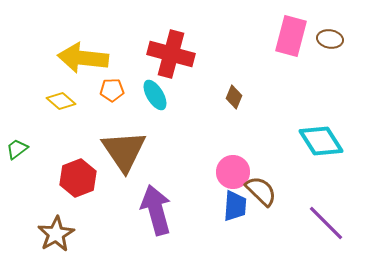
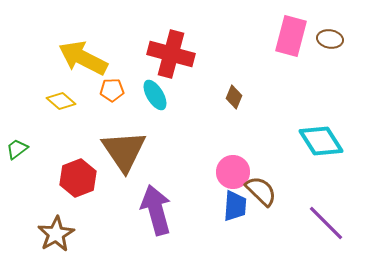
yellow arrow: rotated 21 degrees clockwise
